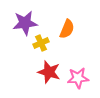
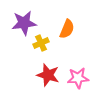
purple star: moved 1 px left
red star: moved 1 px left, 3 px down
